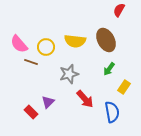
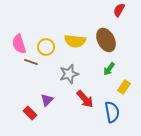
pink semicircle: rotated 24 degrees clockwise
purple triangle: moved 1 px left, 2 px up
red rectangle: moved 1 px left, 1 px down
